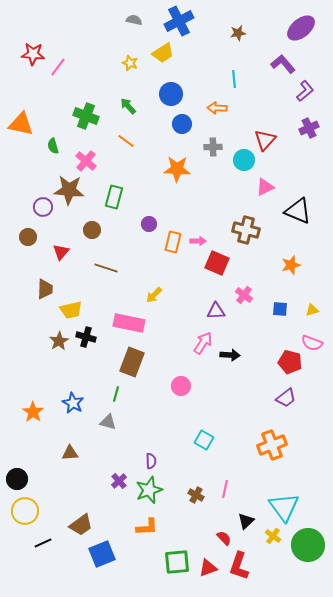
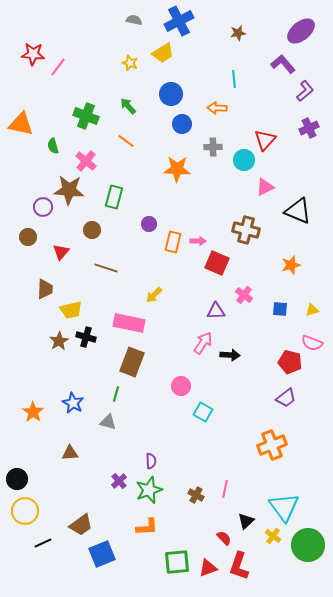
purple ellipse at (301, 28): moved 3 px down
cyan square at (204, 440): moved 1 px left, 28 px up
